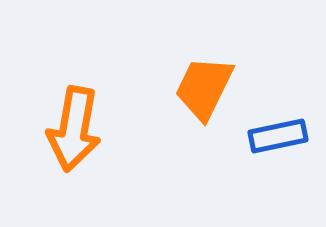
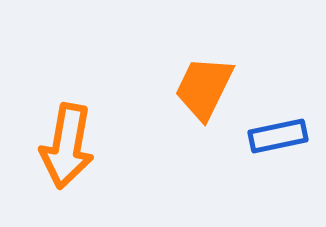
orange arrow: moved 7 px left, 17 px down
